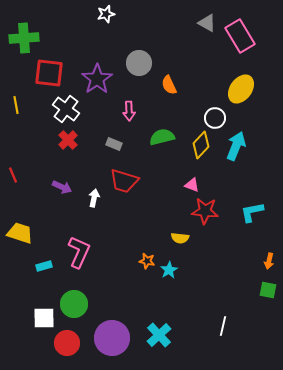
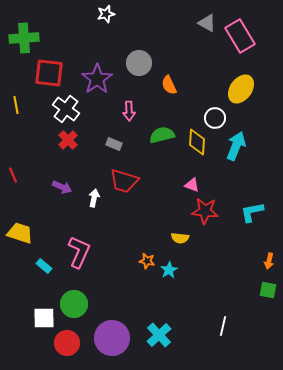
green semicircle: moved 2 px up
yellow diamond: moved 4 px left, 3 px up; rotated 40 degrees counterclockwise
cyan rectangle: rotated 56 degrees clockwise
